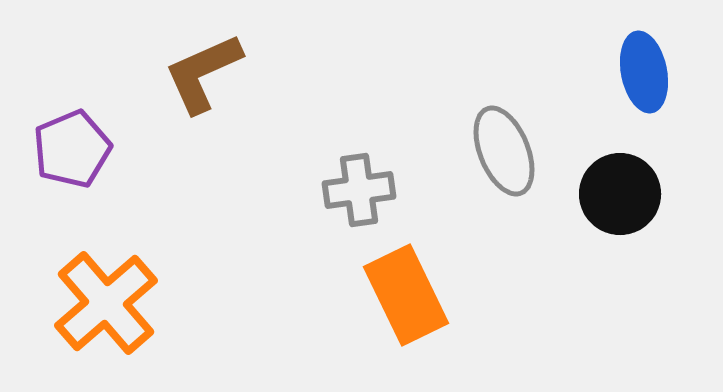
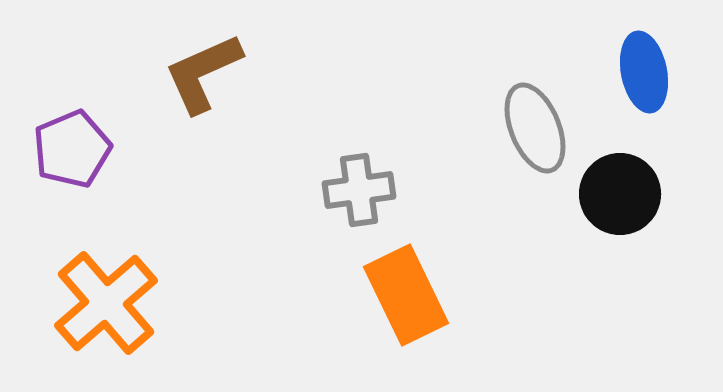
gray ellipse: moved 31 px right, 23 px up
